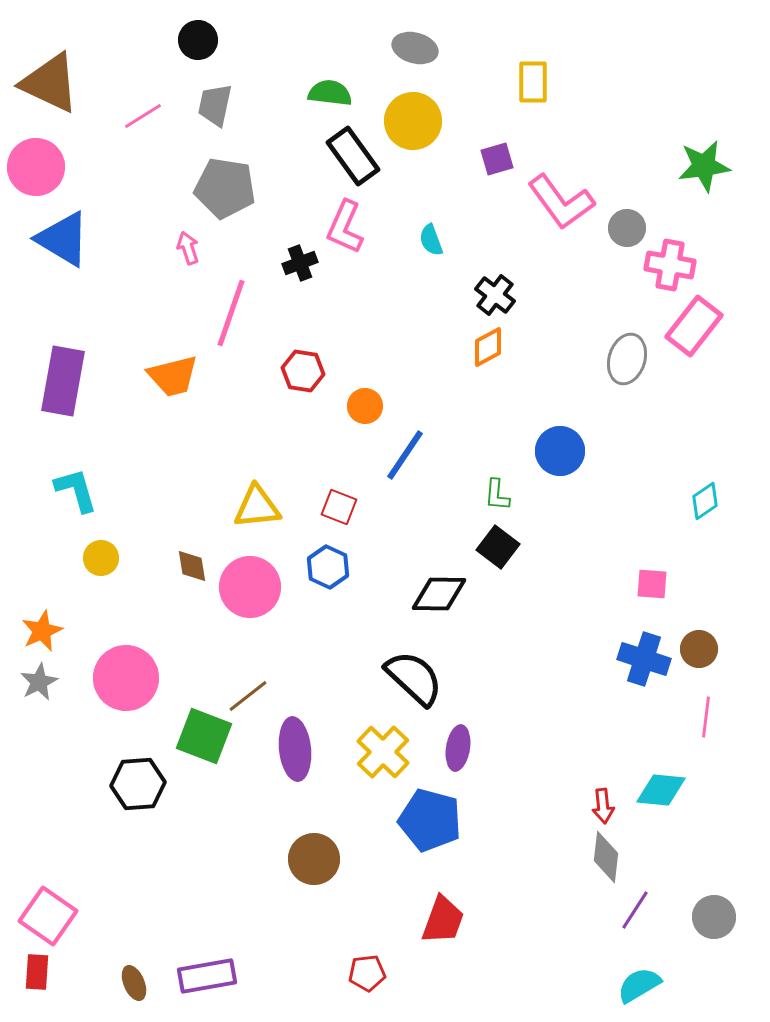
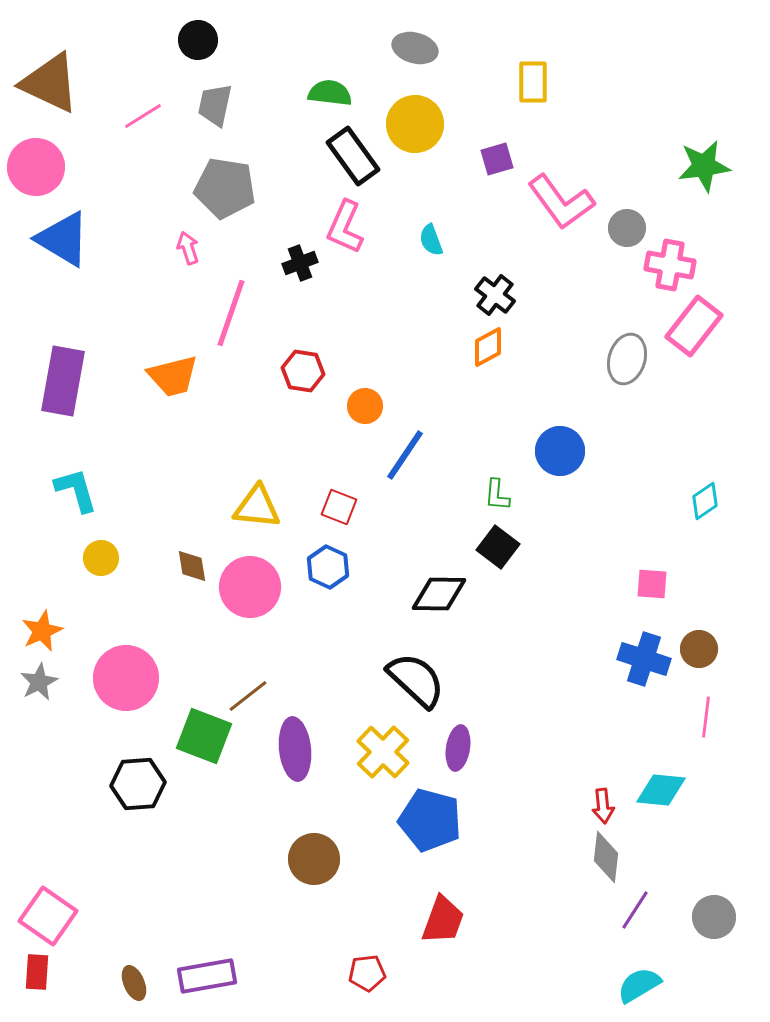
yellow circle at (413, 121): moved 2 px right, 3 px down
yellow triangle at (257, 507): rotated 12 degrees clockwise
black semicircle at (414, 678): moved 2 px right, 2 px down
